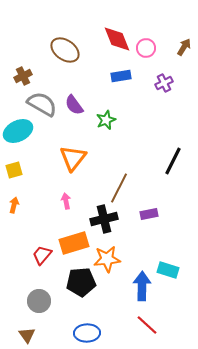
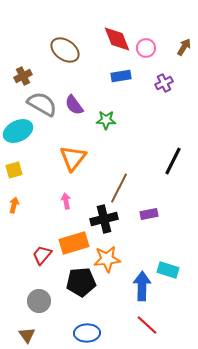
green star: rotated 24 degrees clockwise
